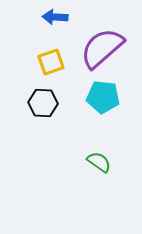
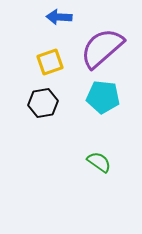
blue arrow: moved 4 px right
yellow square: moved 1 px left
black hexagon: rotated 12 degrees counterclockwise
